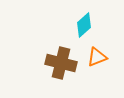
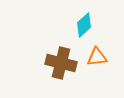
orange triangle: rotated 15 degrees clockwise
